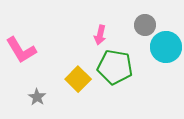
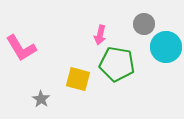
gray circle: moved 1 px left, 1 px up
pink L-shape: moved 2 px up
green pentagon: moved 2 px right, 3 px up
yellow square: rotated 30 degrees counterclockwise
gray star: moved 4 px right, 2 px down
